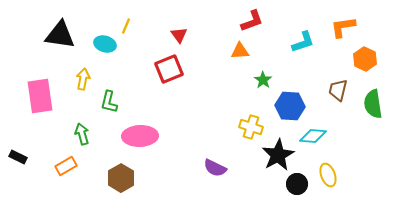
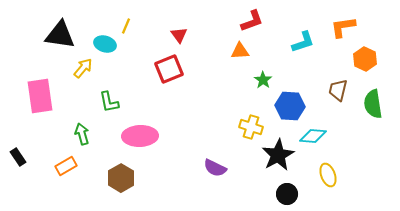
yellow arrow: moved 11 px up; rotated 30 degrees clockwise
green L-shape: rotated 25 degrees counterclockwise
black rectangle: rotated 30 degrees clockwise
black circle: moved 10 px left, 10 px down
